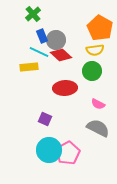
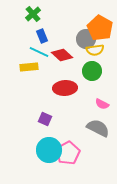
gray circle: moved 30 px right, 1 px up
red diamond: moved 1 px right
pink semicircle: moved 4 px right
